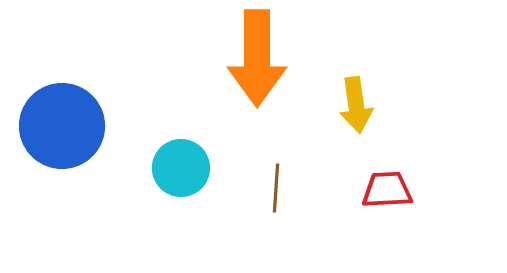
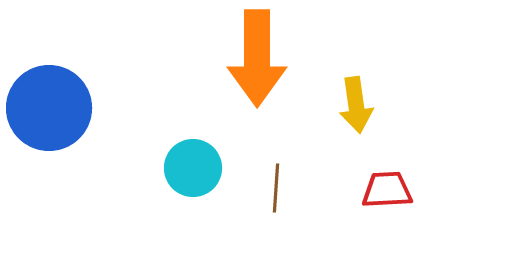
blue circle: moved 13 px left, 18 px up
cyan circle: moved 12 px right
